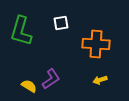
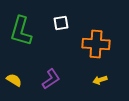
yellow semicircle: moved 15 px left, 6 px up
